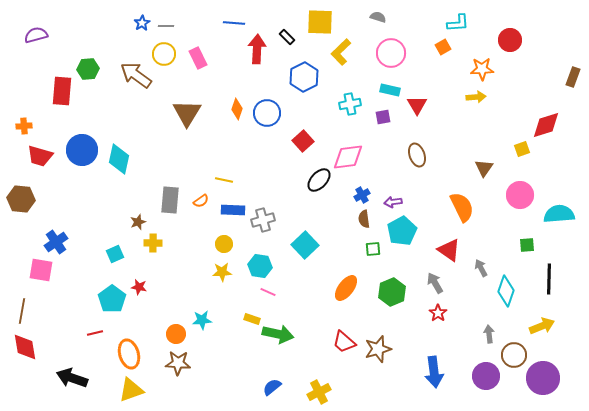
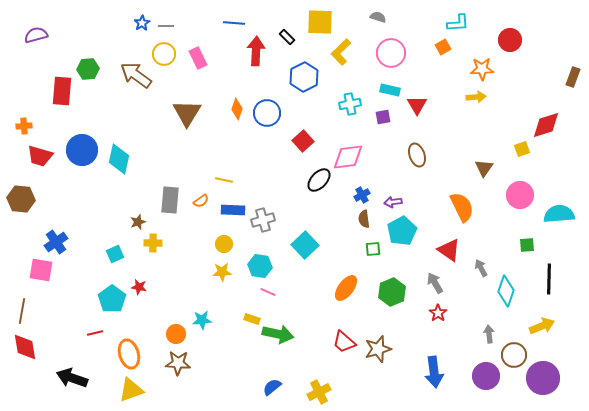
red arrow at (257, 49): moved 1 px left, 2 px down
